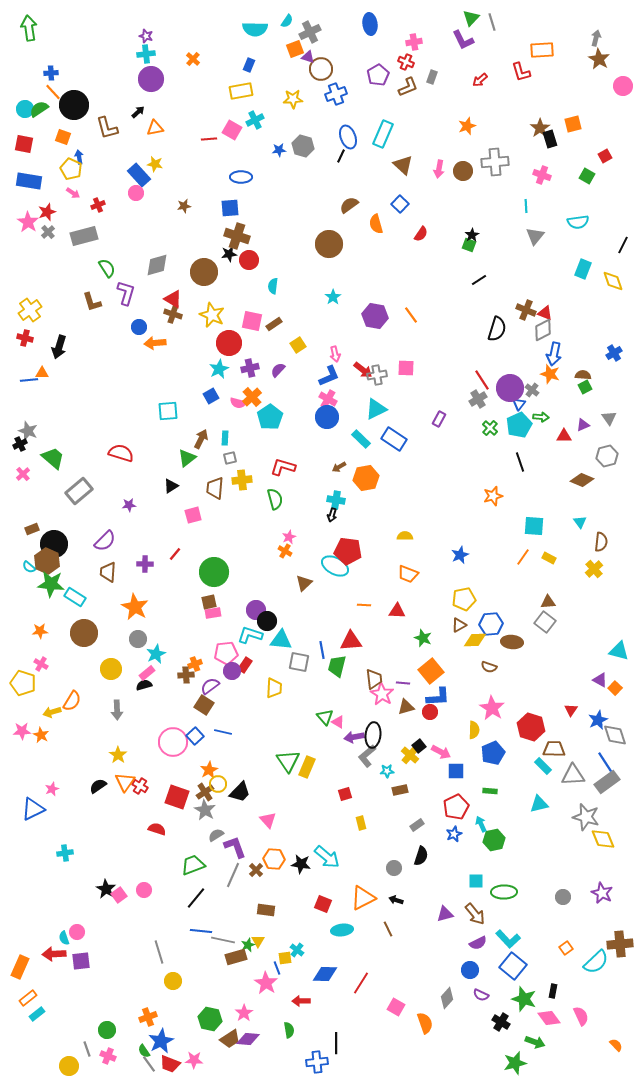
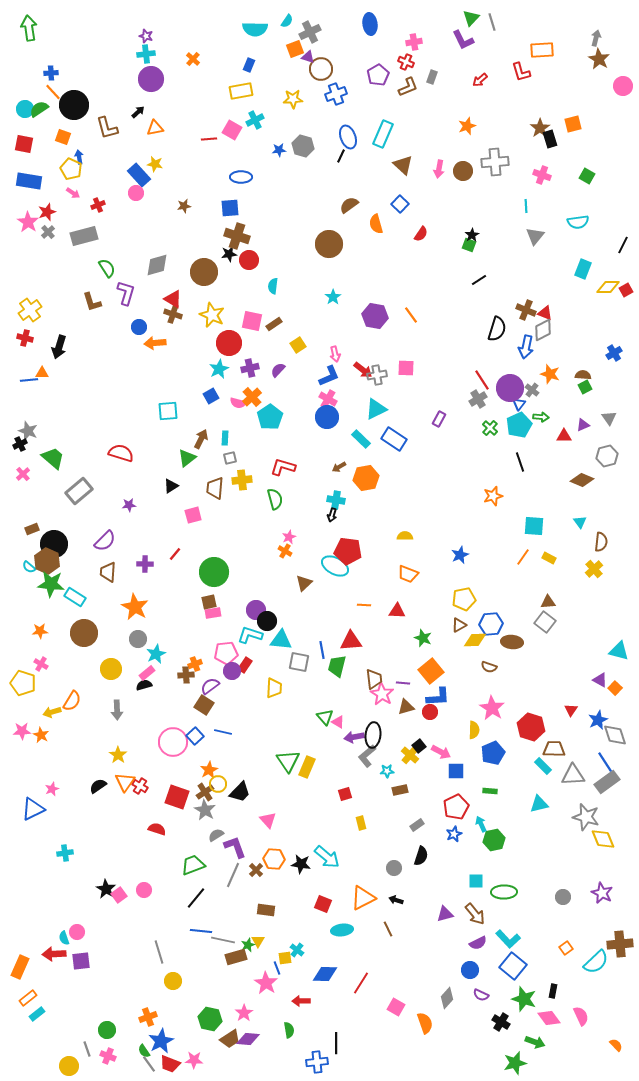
red square at (605, 156): moved 21 px right, 134 px down
yellow diamond at (613, 281): moved 5 px left, 6 px down; rotated 70 degrees counterclockwise
blue arrow at (554, 354): moved 28 px left, 7 px up
